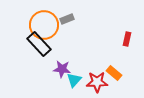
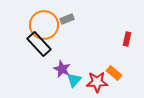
purple star: rotated 18 degrees clockwise
